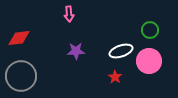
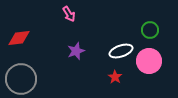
pink arrow: rotated 28 degrees counterclockwise
purple star: rotated 18 degrees counterclockwise
gray circle: moved 3 px down
